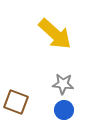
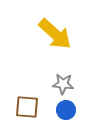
brown square: moved 11 px right, 5 px down; rotated 15 degrees counterclockwise
blue circle: moved 2 px right
